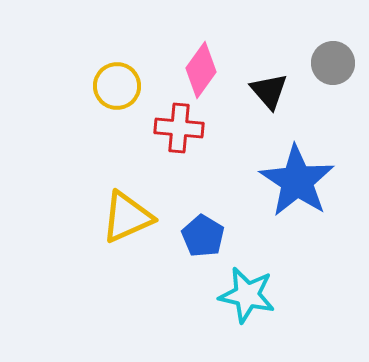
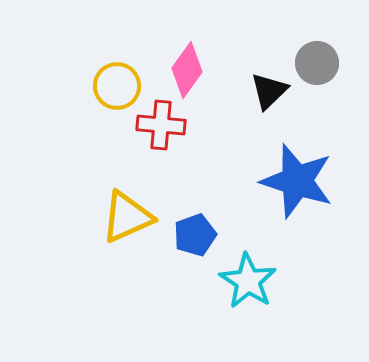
gray circle: moved 16 px left
pink diamond: moved 14 px left
black triangle: rotated 27 degrees clockwise
red cross: moved 18 px left, 3 px up
blue star: rotated 16 degrees counterclockwise
blue pentagon: moved 8 px left, 1 px up; rotated 21 degrees clockwise
cyan star: moved 1 px right, 14 px up; rotated 20 degrees clockwise
